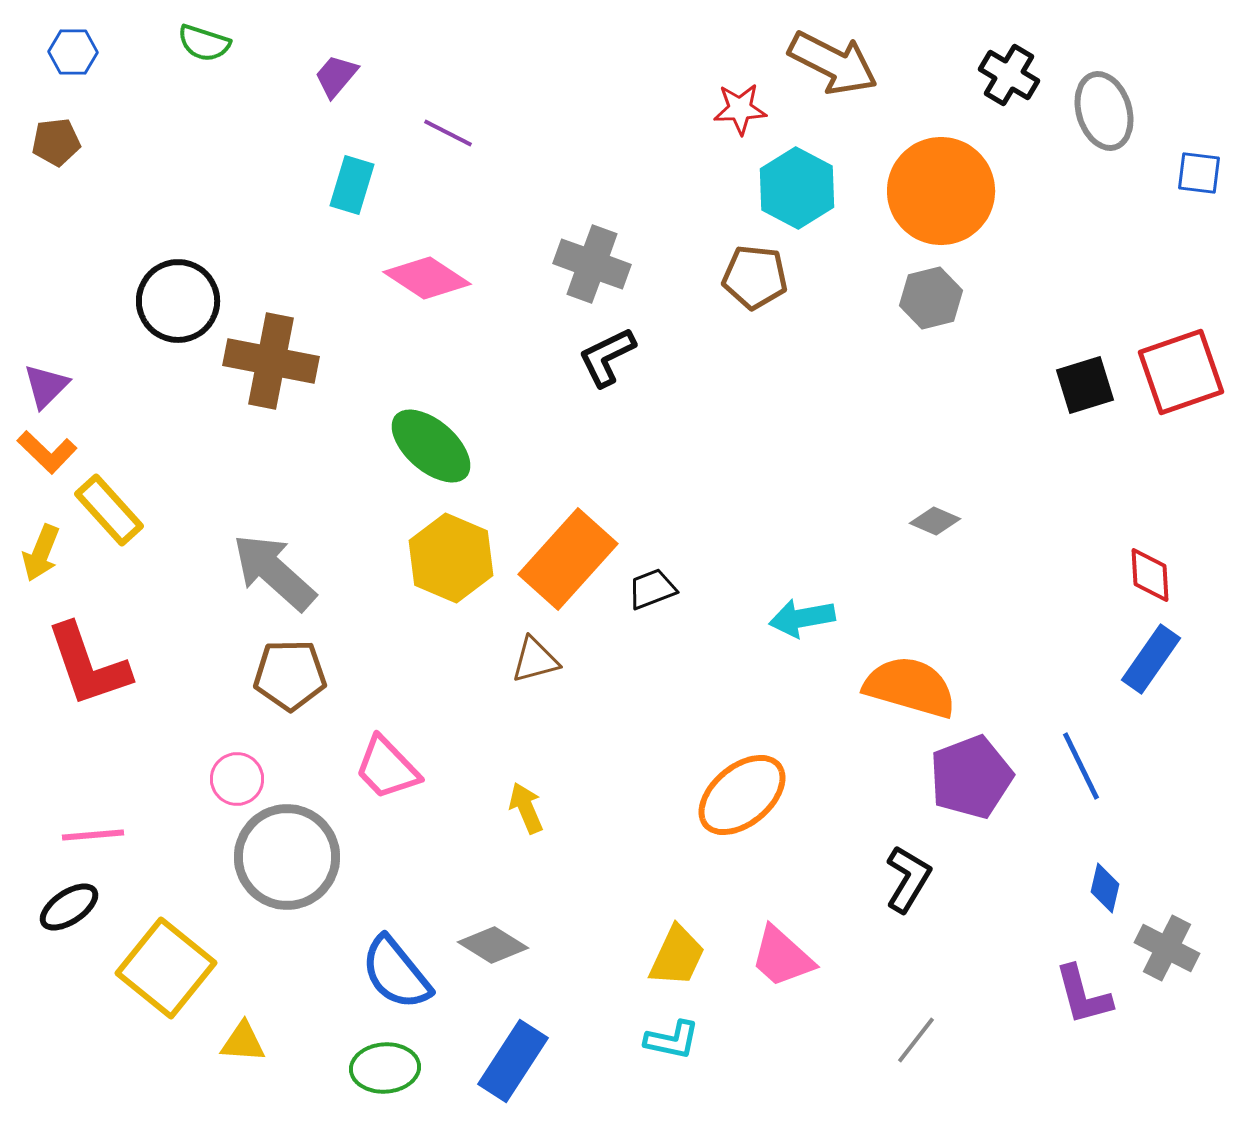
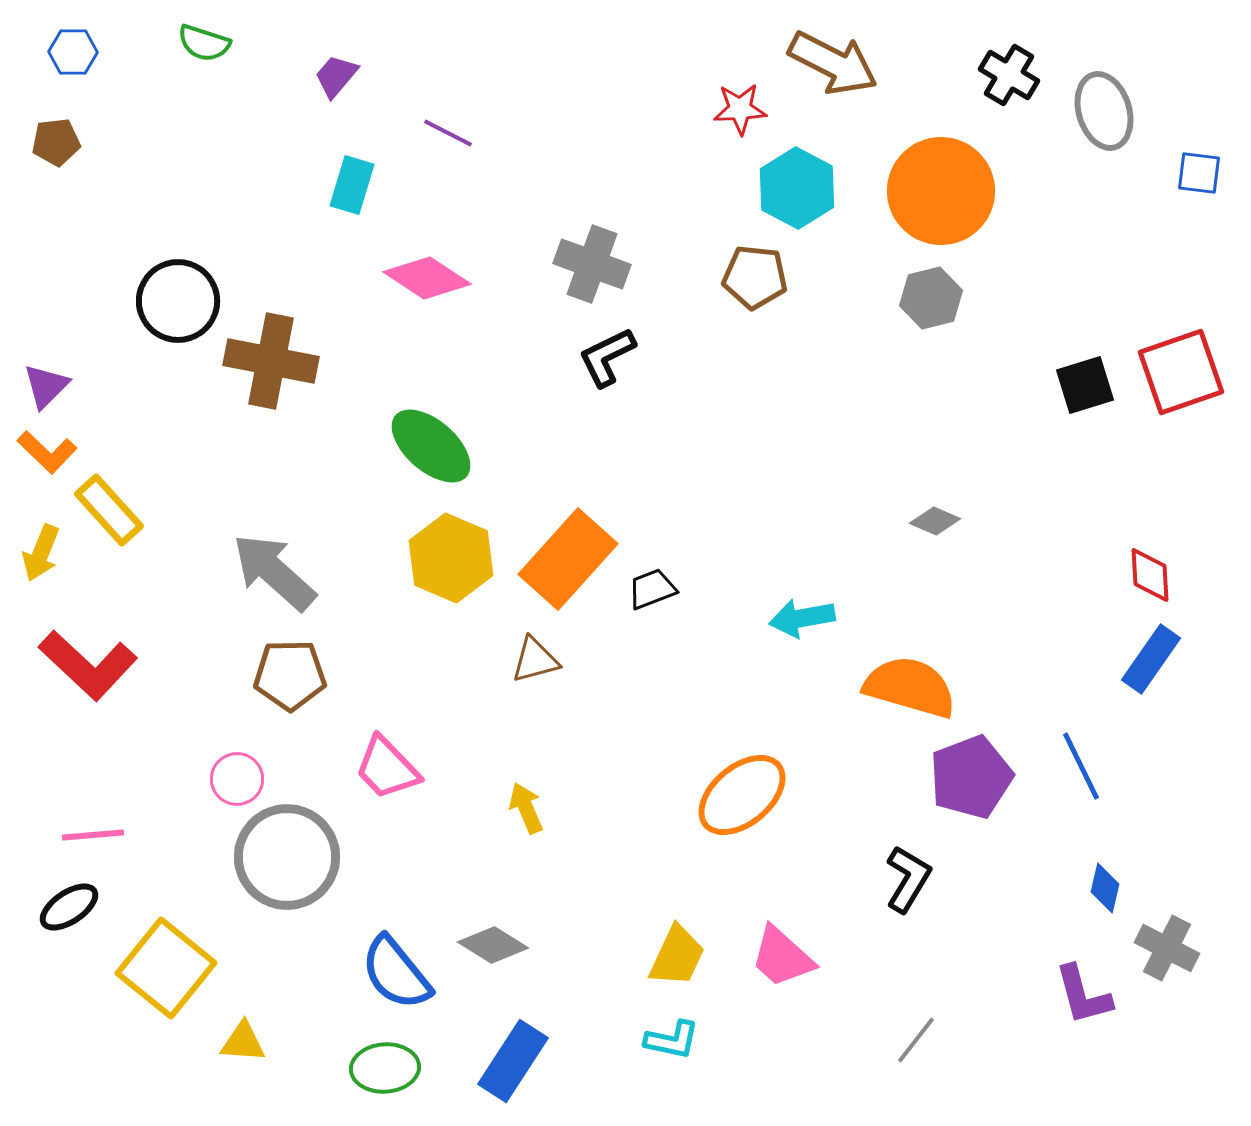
red L-shape at (88, 665): rotated 28 degrees counterclockwise
